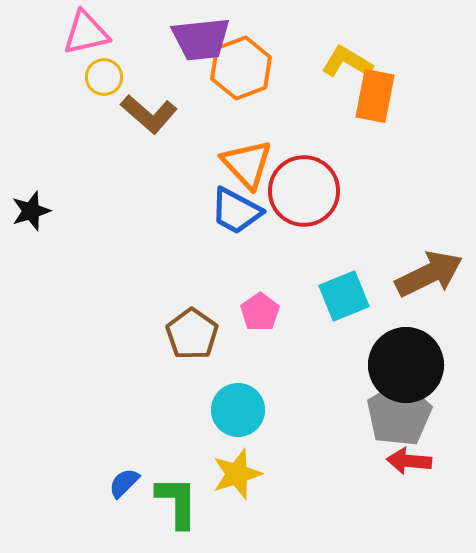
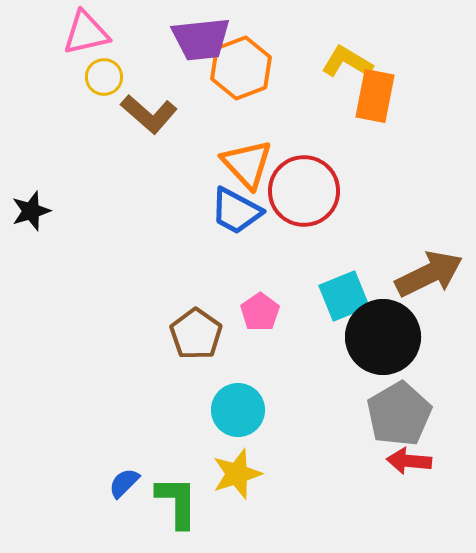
brown pentagon: moved 4 px right
black circle: moved 23 px left, 28 px up
